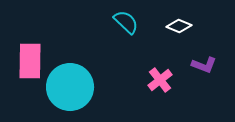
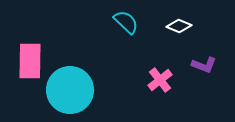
cyan circle: moved 3 px down
